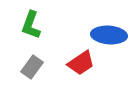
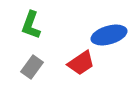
blue ellipse: rotated 20 degrees counterclockwise
